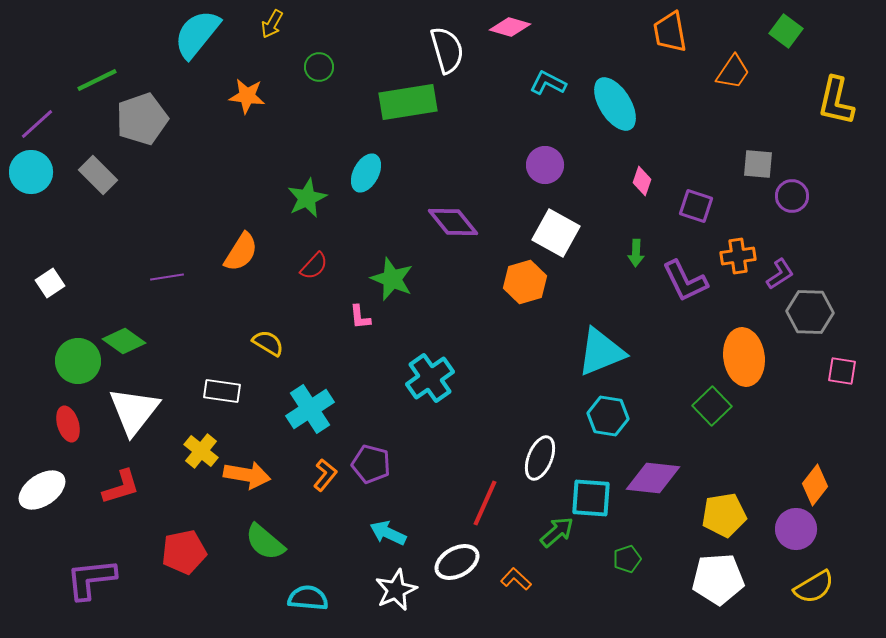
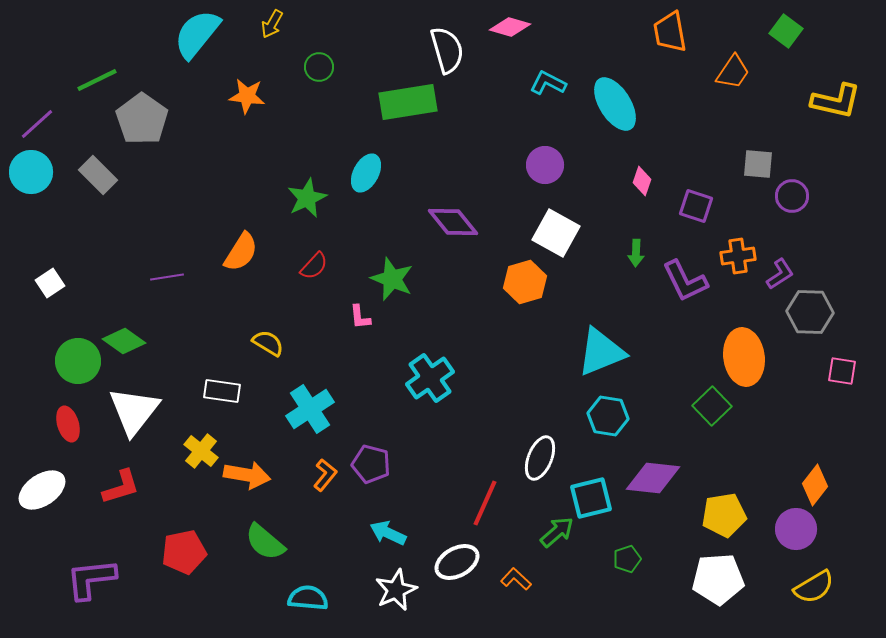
yellow L-shape at (836, 101): rotated 90 degrees counterclockwise
gray pentagon at (142, 119): rotated 18 degrees counterclockwise
cyan square at (591, 498): rotated 18 degrees counterclockwise
